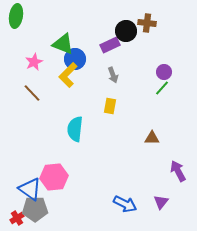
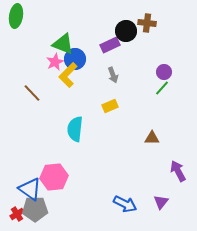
pink star: moved 21 px right
yellow rectangle: rotated 56 degrees clockwise
red cross: moved 4 px up
